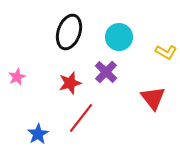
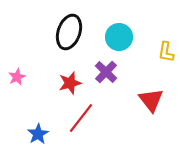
yellow L-shape: rotated 70 degrees clockwise
red triangle: moved 2 px left, 2 px down
